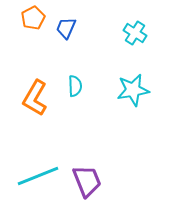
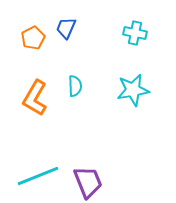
orange pentagon: moved 20 px down
cyan cross: rotated 20 degrees counterclockwise
purple trapezoid: moved 1 px right, 1 px down
